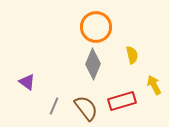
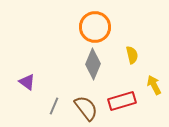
orange circle: moved 1 px left
